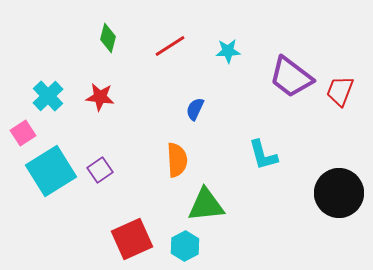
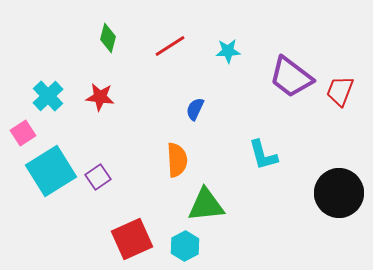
purple square: moved 2 px left, 7 px down
